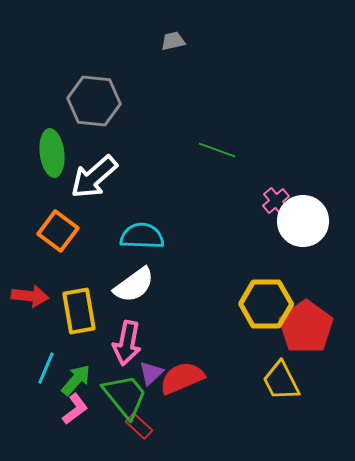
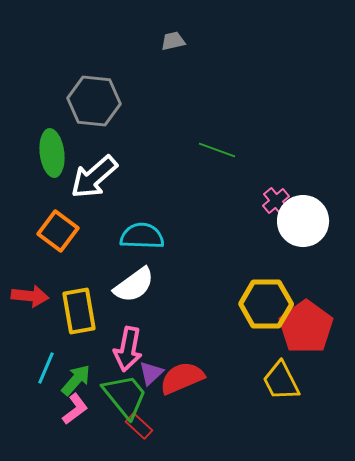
pink arrow: moved 1 px right, 6 px down
